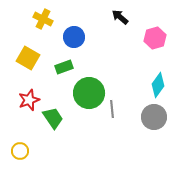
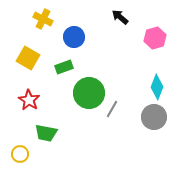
cyan diamond: moved 1 px left, 2 px down; rotated 15 degrees counterclockwise
red star: rotated 20 degrees counterclockwise
gray line: rotated 36 degrees clockwise
green trapezoid: moved 7 px left, 15 px down; rotated 135 degrees clockwise
yellow circle: moved 3 px down
